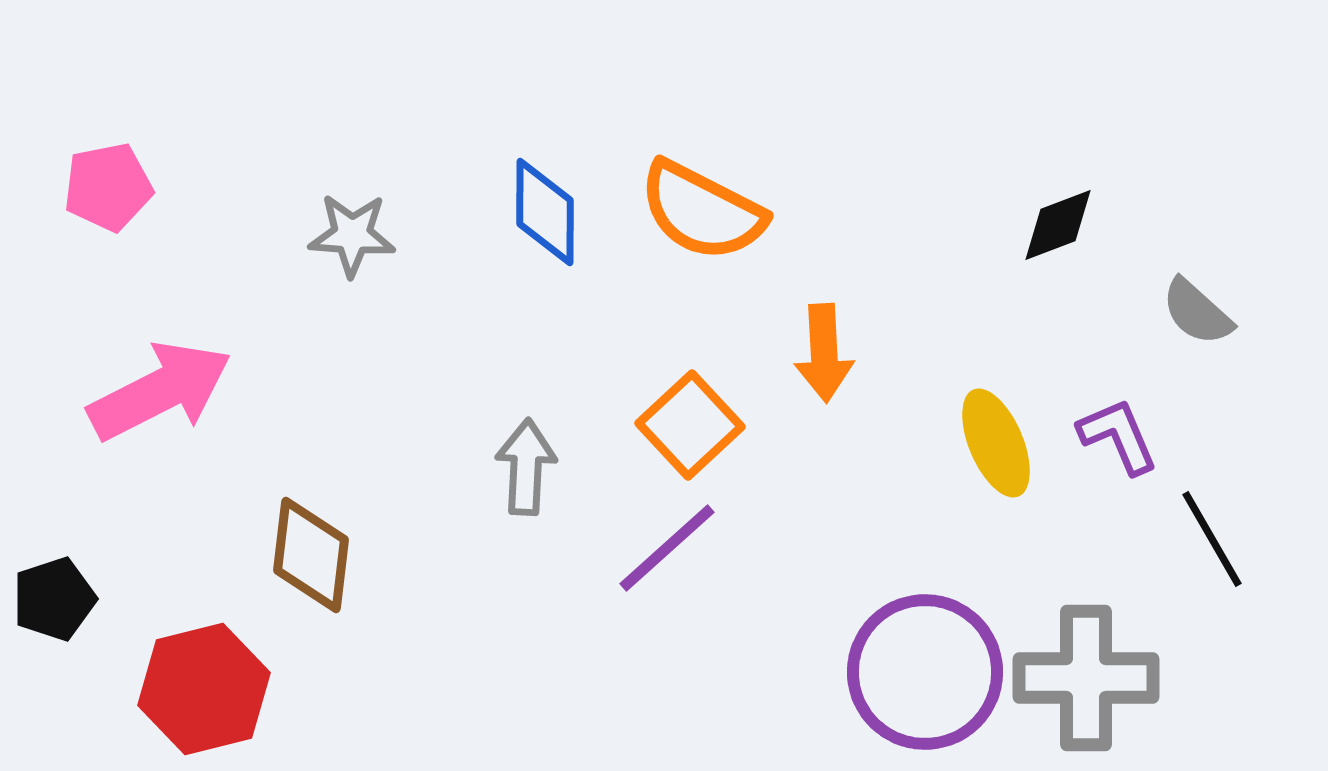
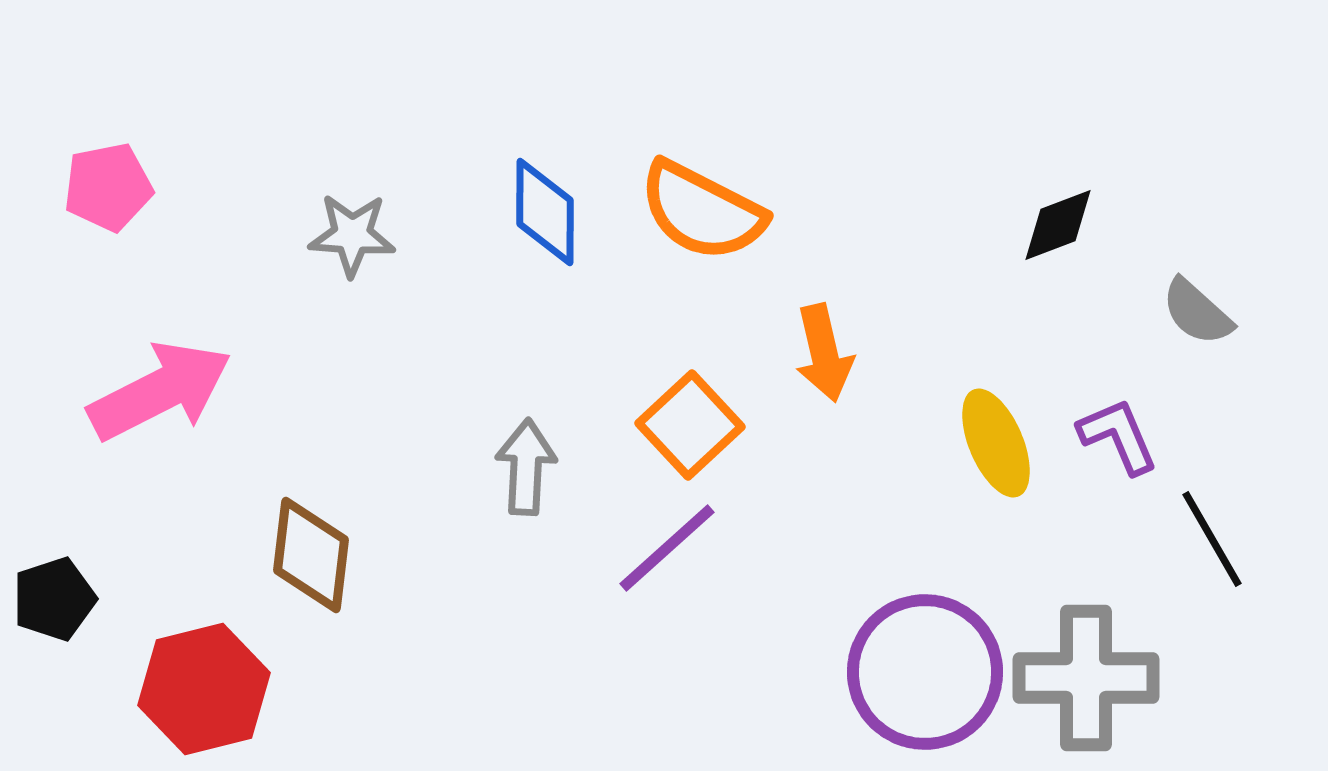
orange arrow: rotated 10 degrees counterclockwise
